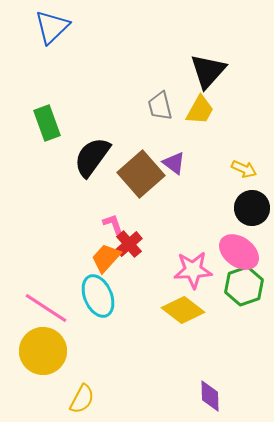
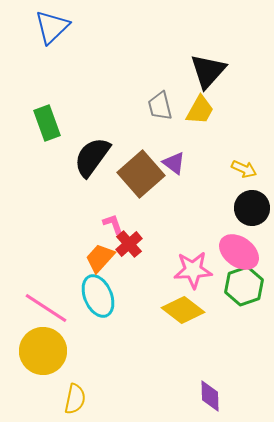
orange trapezoid: moved 6 px left
yellow semicircle: moved 7 px left; rotated 16 degrees counterclockwise
